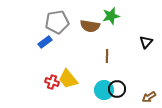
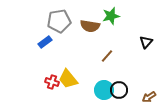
gray pentagon: moved 2 px right, 1 px up
brown line: rotated 40 degrees clockwise
black circle: moved 2 px right, 1 px down
